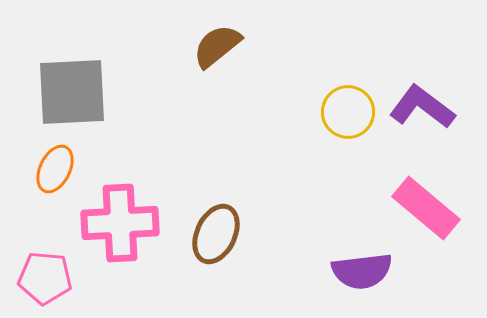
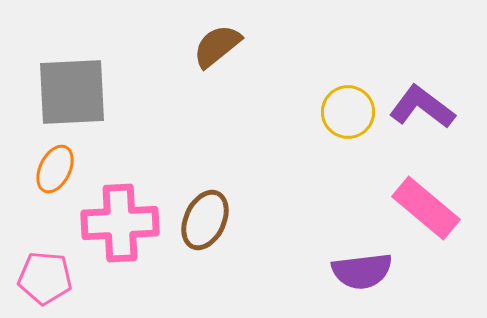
brown ellipse: moved 11 px left, 14 px up
